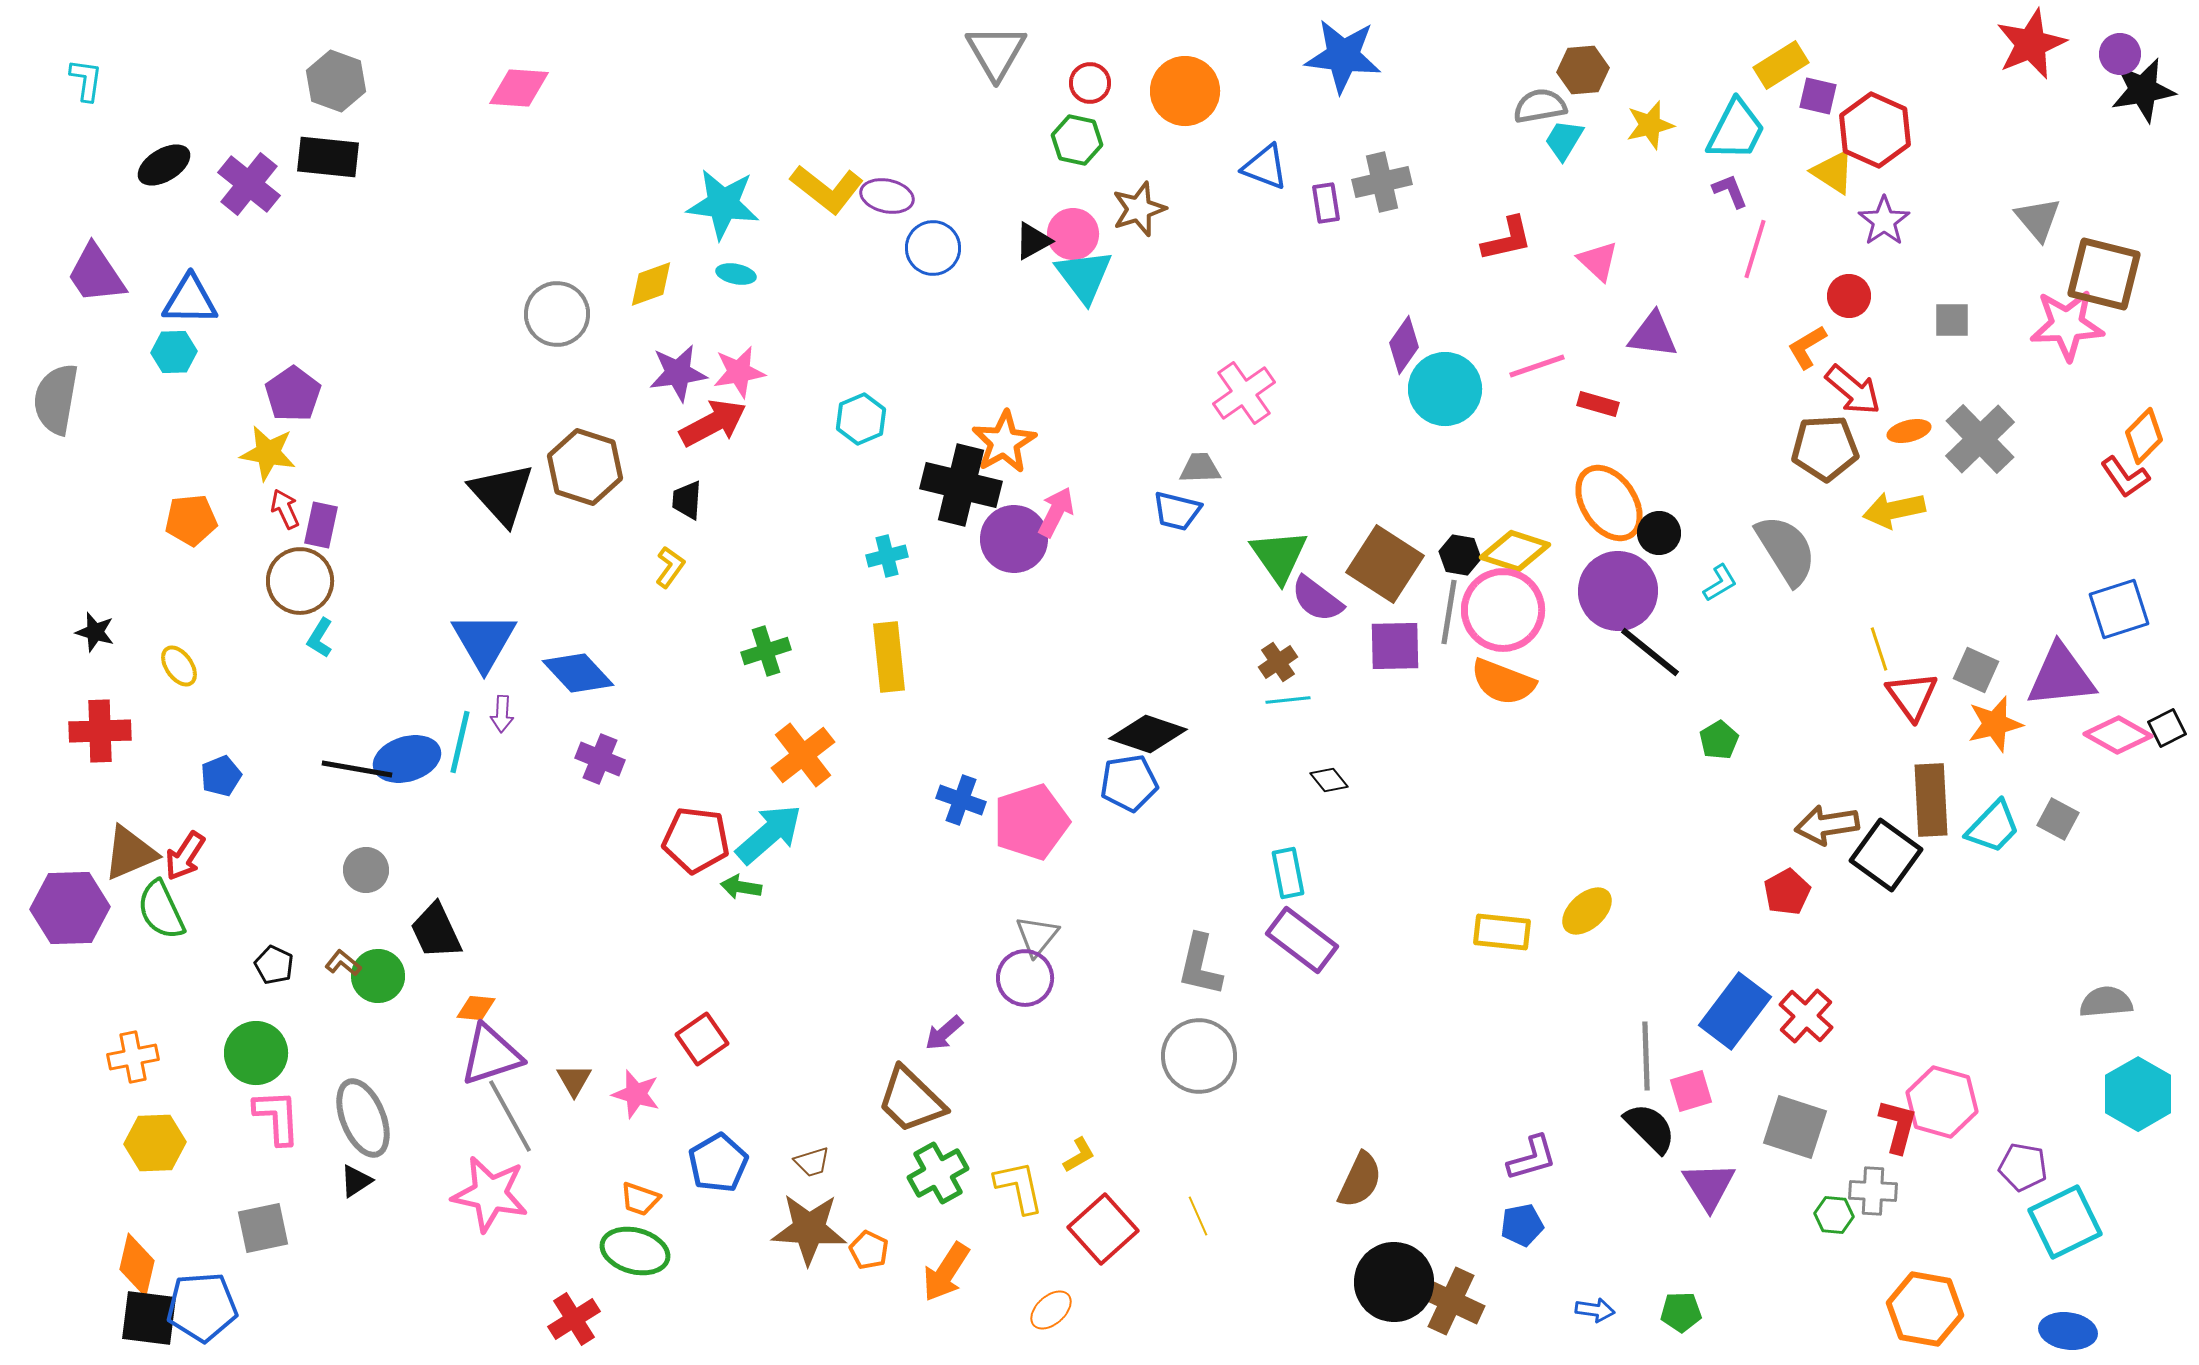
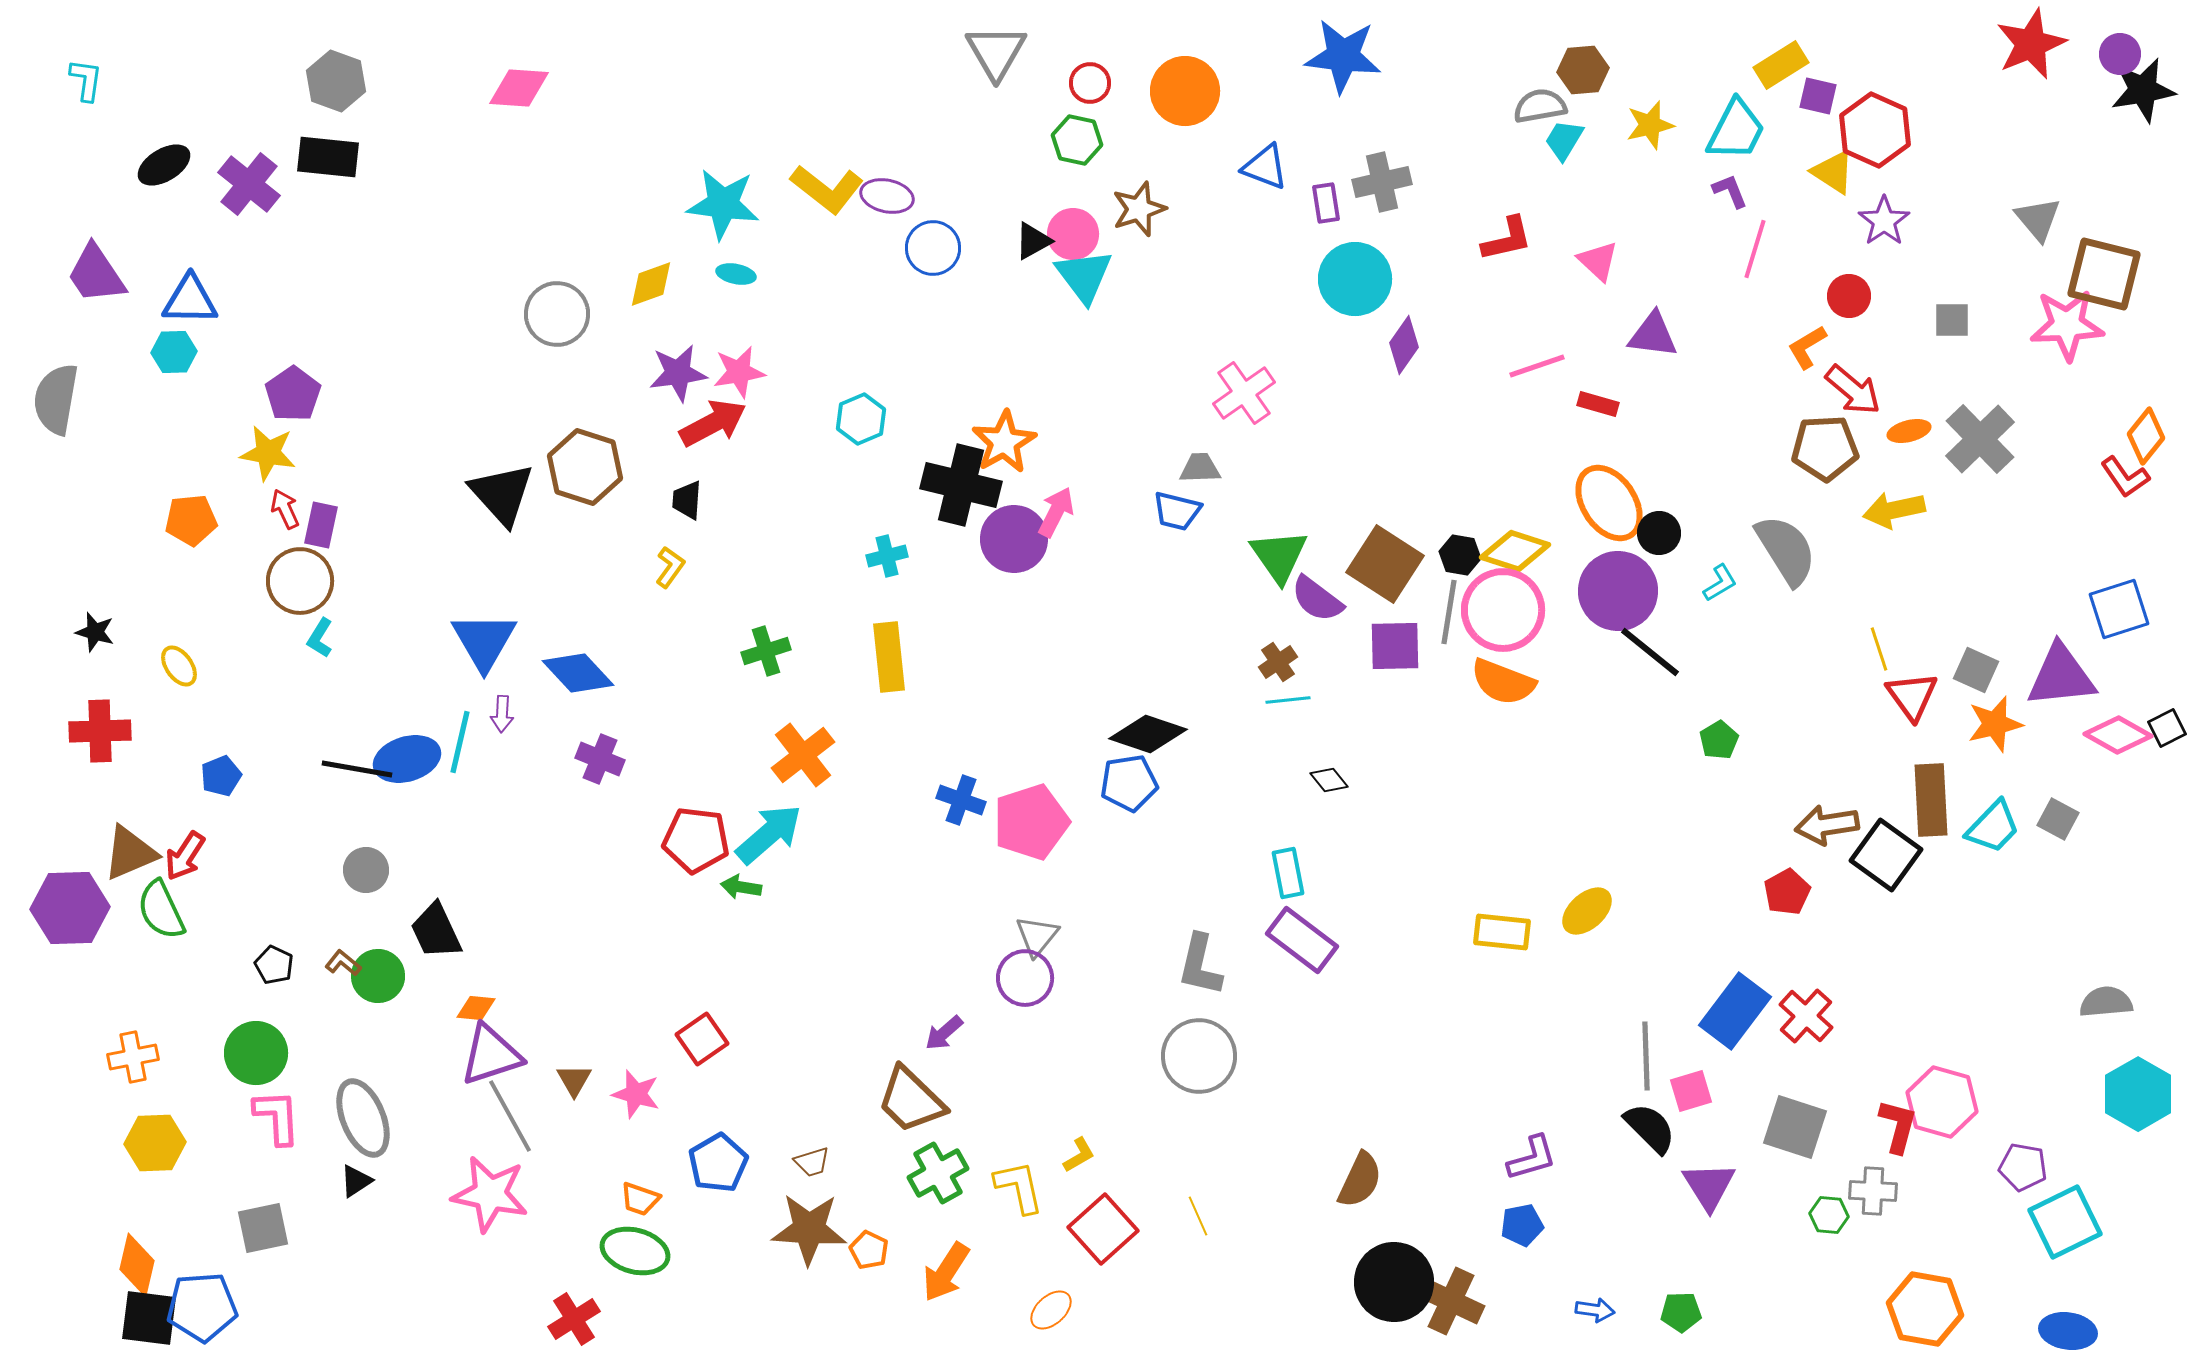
cyan circle at (1445, 389): moved 90 px left, 110 px up
orange diamond at (2144, 436): moved 2 px right; rotated 6 degrees counterclockwise
green hexagon at (1834, 1215): moved 5 px left
